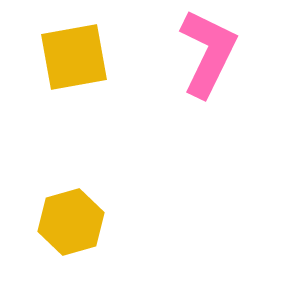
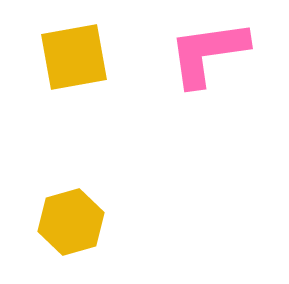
pink L-shape: rotated 124 degrees counterclockwise
